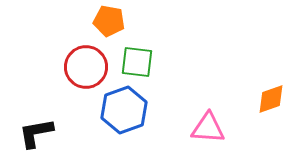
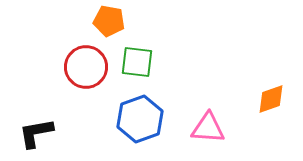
blue hexagon: moved 16 px right, 9 px down
